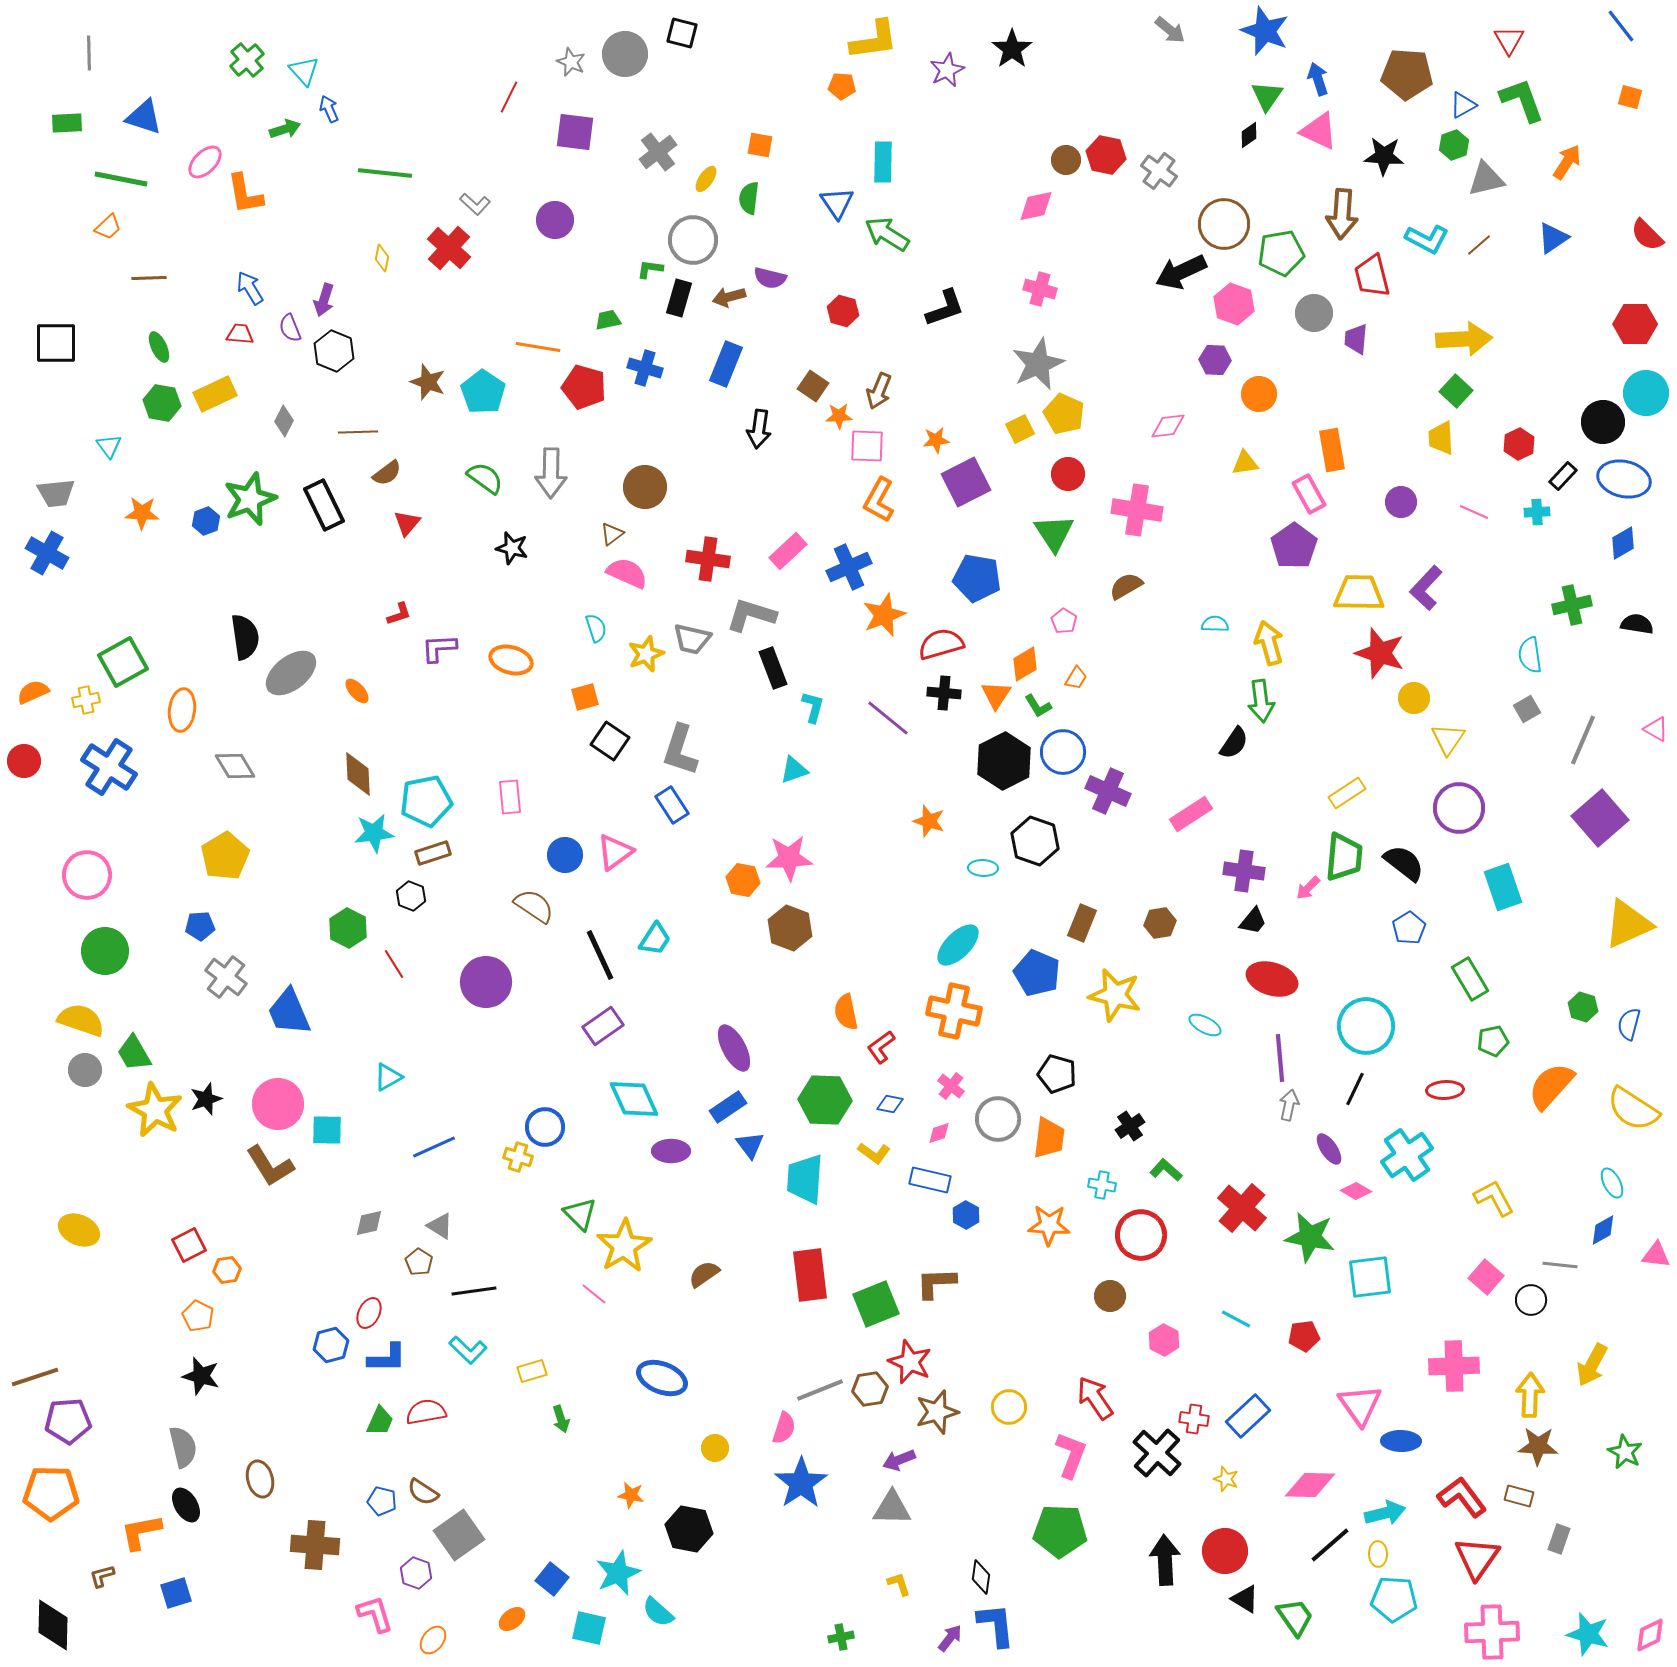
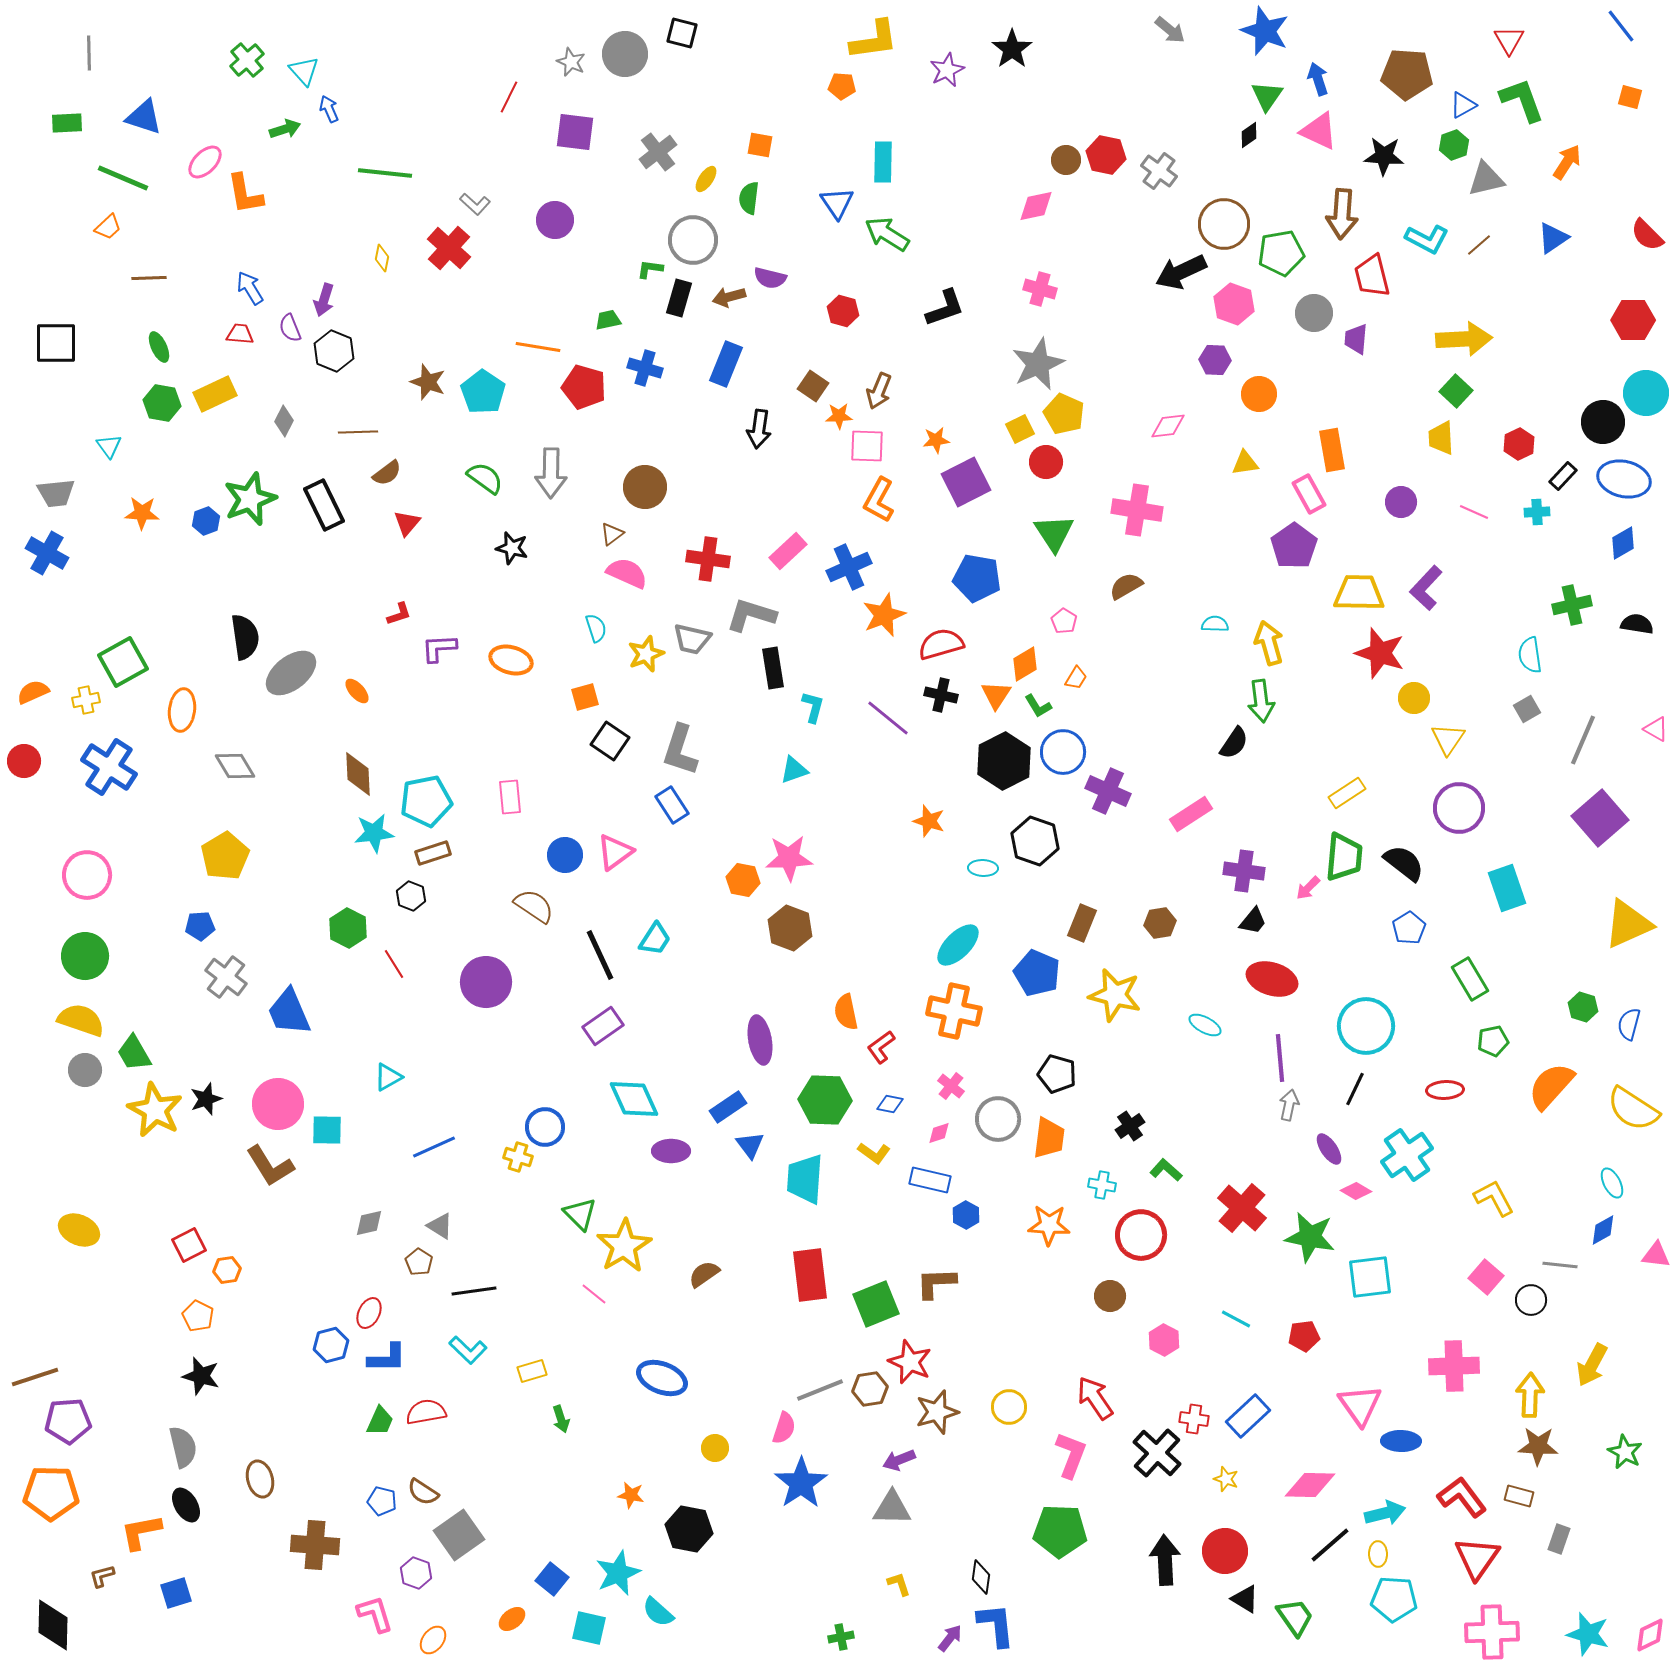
green line at (121, 179): moved 2 px right, 1 px up; rotated 12 degrees clockwise
red hexagon at (1635, 324): moved 2 px left, 4 px up
red circle at (1068, 474): moved 22 px left, 12 px up
black rectangle at (773, 668): rotated 12 degrees clockwise
black cross at (944, 693): moved 3 px left, 2 px down; rotated 8 degrees clockwise
cyan rectangle at (1503, 887): moved 4 px right, 1 px down
green circle at (105, 951): moved 20 px left, 5 px down
purple ellipse at (734, 1048): moved 26 px right, 8 px up; rotated 18 degrees clockwise
